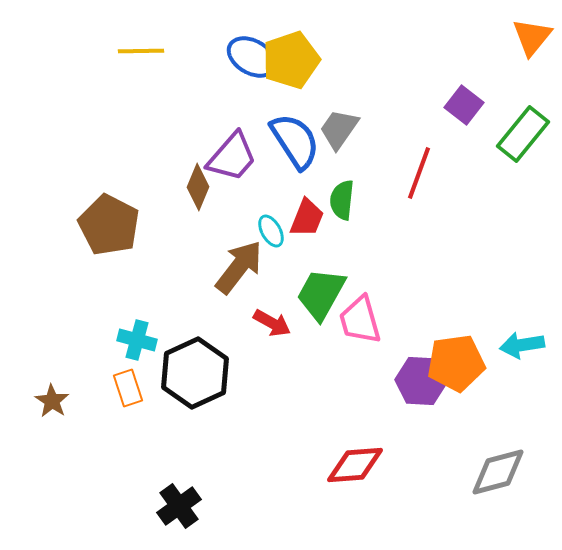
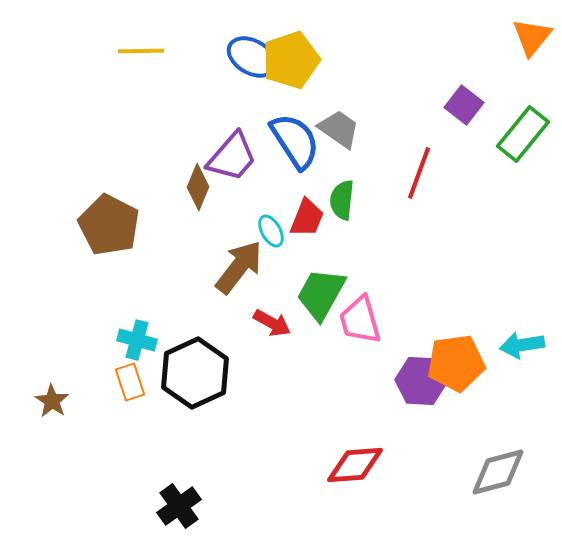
gray trapezoid: rotated 90 degrees clockwise
orange rectangle: moved 2 px right, 6 px up
